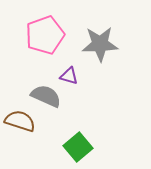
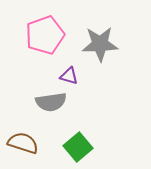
gray semicircle: moved 5 px right, 6 px down; rotated 148 degrees clockwise
brown semicircle: moved 3 px right, 22 px down
